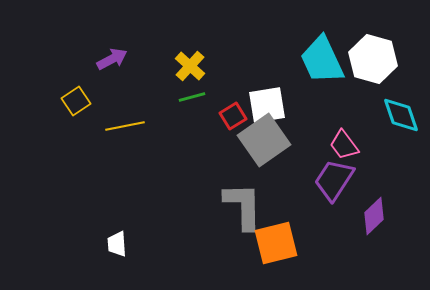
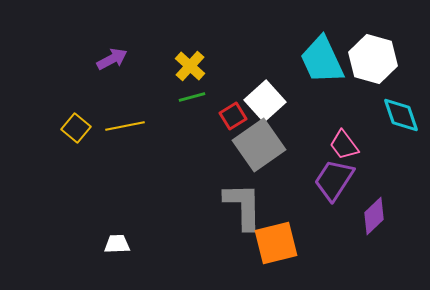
yellow square: moved 27 px down; rotated 16 degrees counterclockwise
white square: moved 2 px left, 4 px up; rotated 33 degrees counterclockwise
gray square: moved 5 px left, 5 px down
white trapezoid: rotated 92 degrees clockwise
